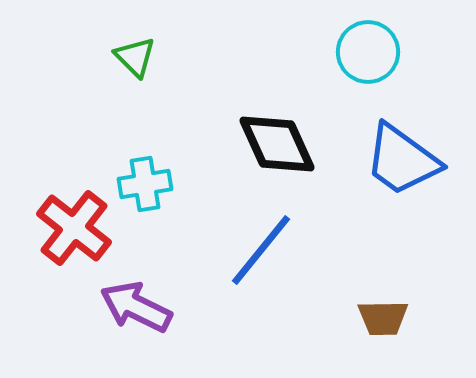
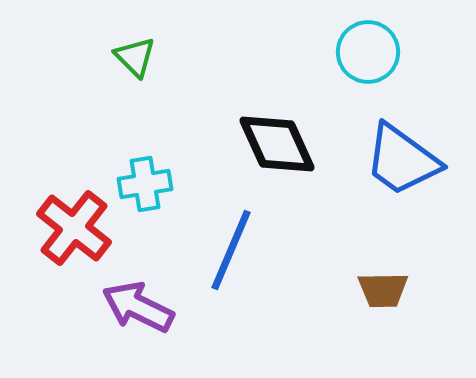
blue line: moved 30 px left; rotated 16 degrees counterclockwise
purple arrow: moved 2 px right
brown trapezoid: moved 28 px up
